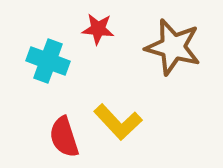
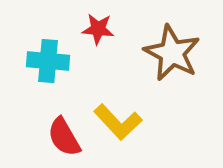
brown star: moved 1 px left, 6 px down; rotated 12 degrees clockwise
cyan cross: rotated 15 degrees counterclockwise
red semicircle: rotated 12 degrees counterclockwise
